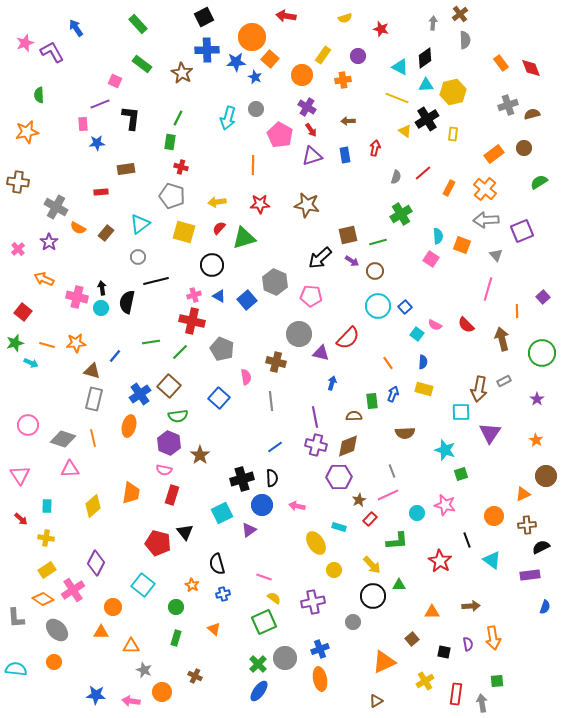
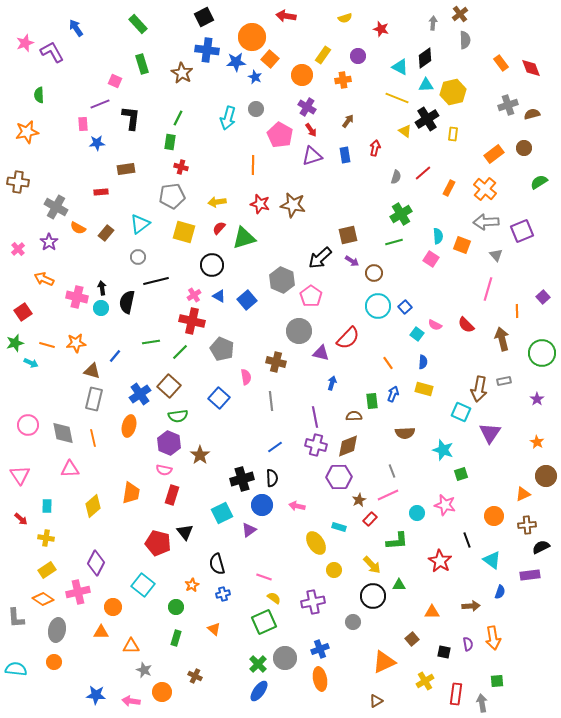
blue cross at (207, 50): rotated 10 degrees clockwise
green rectangle at (142, 64): rotated 36 degrees clockwise
brown arrow at (348, 121): rotated 128 degrees clockwise
gray pentagon at (172, 196): rotated 25 degrees counterclockwise
red star at (260, 204): rotated 18 degrees clockwise
brown star at (307, 205): moved 14 px left
gray arrow at (486, 220): moved 2 px down
green line at (378, 242): moved 16 px right
brown circle at (375, 271): moved 1 px left, 2 px down
gray hexagon at (275, 282): moved 7 px right, 2 px up
pink cross at (194, 295): rotated 16 degrees counterclockwise
pink pentagon at (311, 296): rotated 30 degrees clockwise
red square at (23, 312): rotated 18 degrees clockwise
gray circle at (299, 334): moved 3 px up
gray rectangle at (504, 381): rotated 16 degrees clockwise
cyan square at (461, 412): rotated 24 degrees clockwise
gray diamond at (63, 439): moved 6 px up; rotated 60 degrees clockwise
orange star at (536, 440): moved 1 px right, 2 px down
cyan star at (445, 450): moved 2 px left
orange star at (192, 585): rotated 16 degrees clockwise
pink cross at (73, 590): moved 5 px right, 2 px down; rotated 20 degrees clockwise
blue semicircle at (545, 607): moved 45 px left, 15 px up
gray ellipse at (57, 630): rotated 55 degrees clockwise
